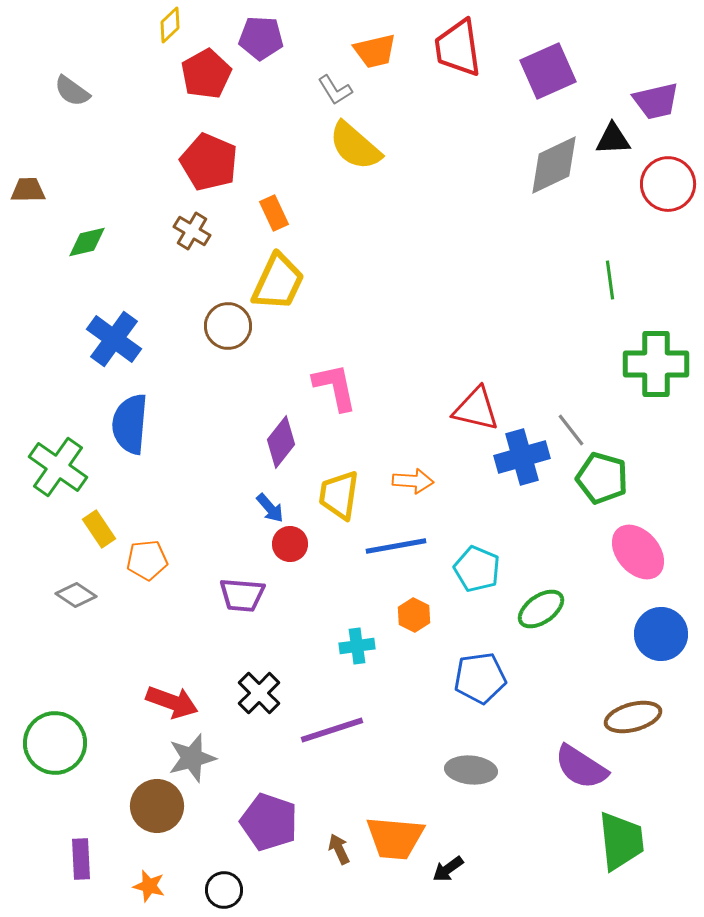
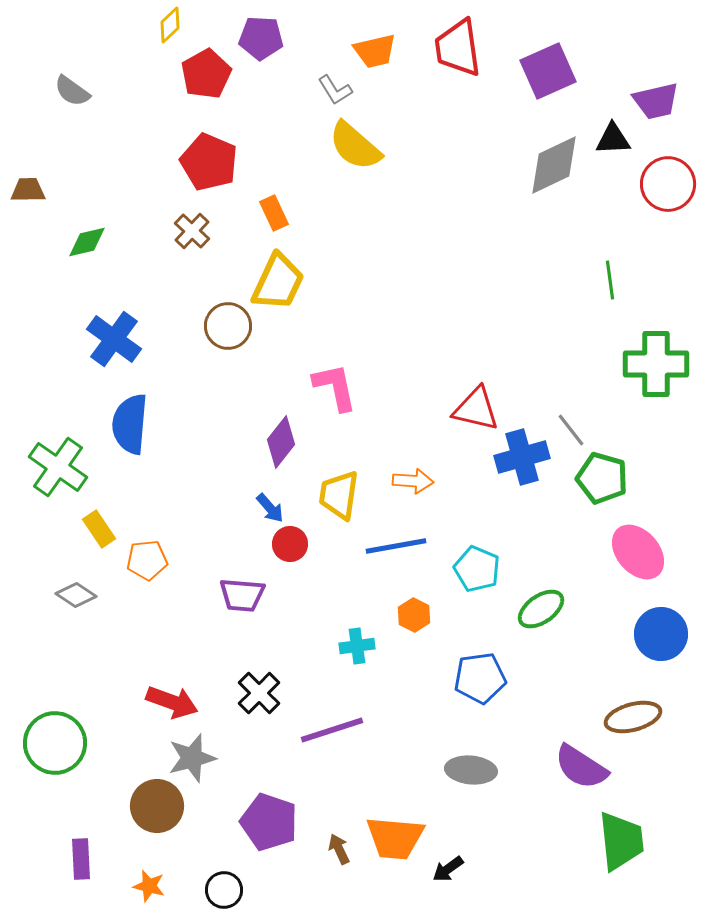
brown cross at (192, 231): rotated 12 degrees clockwise
